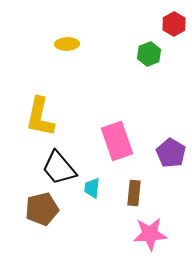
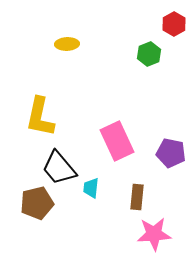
pink rectangle: rotated 6 degrees counterclockwise
purple pentagon: rotated 20 degrees counterclockwise
cyan trapezoid: moved 1 px left
brown rectangle: moved 3 px right, 4 px down
brown pentagon: moved 5 px left, 6 px up
pink star: moved 4 px right
